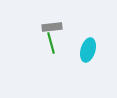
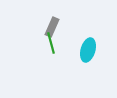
gray rectangle: rotated 60 degrees counterclockwise
